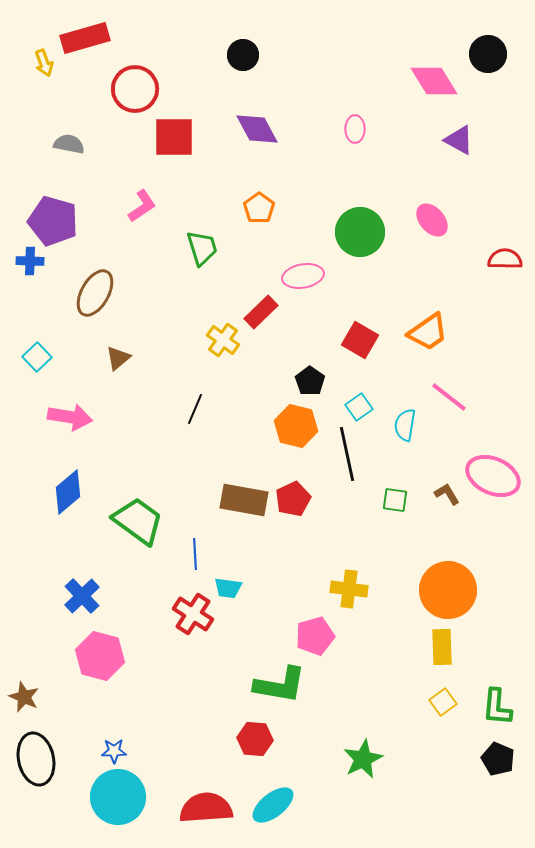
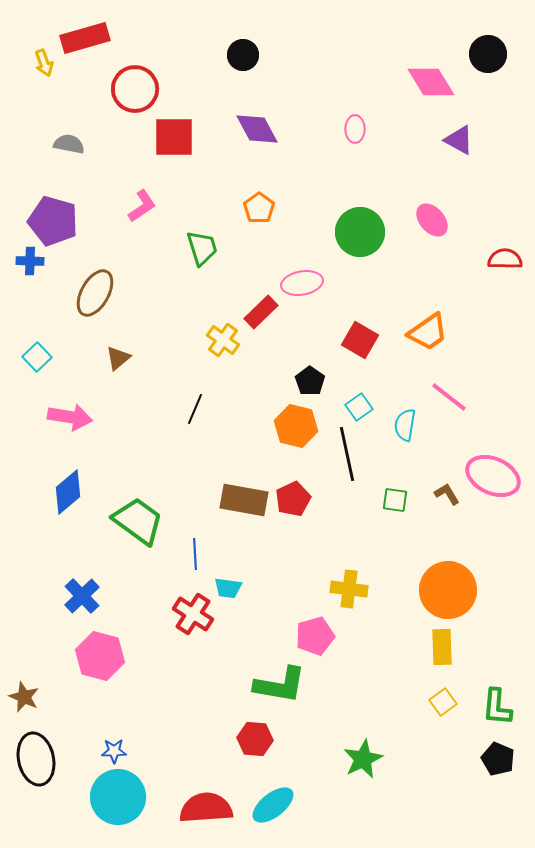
pink diamond at (434, 81): moved 3 px left, 1 px down
pink ellipse at (303, 276): moved 1 px left, 7 px down
